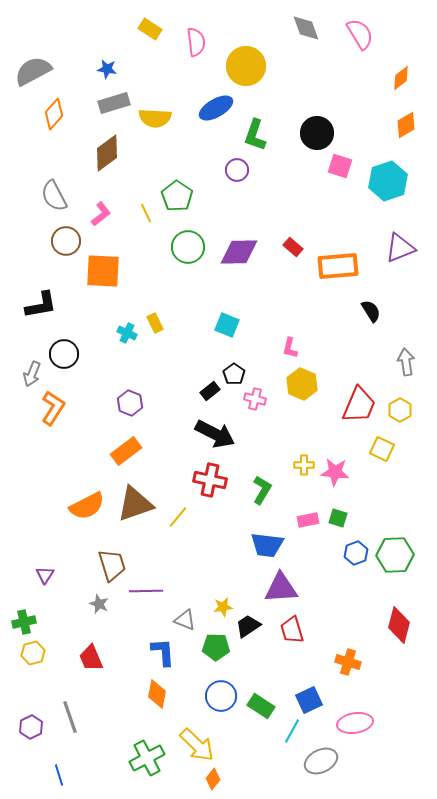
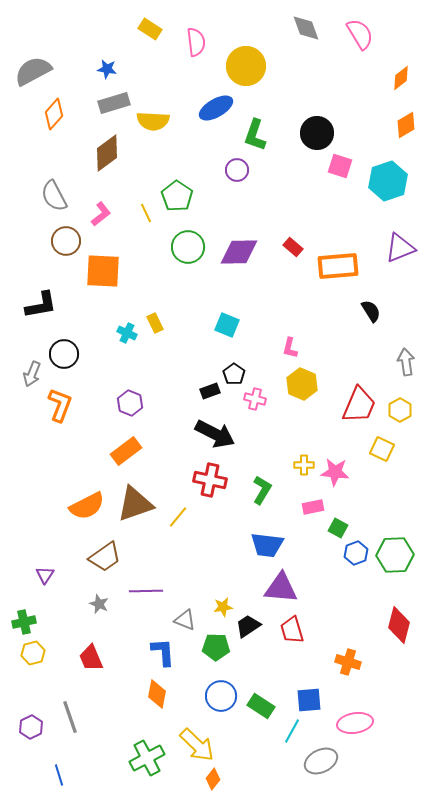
yellow semicircle at (155, 118): moved 2 px left, 3 px down
black rectangle at (210, 391): rotated 18 degrees clockwise
orange L-shape at (53, 408): moved 7 px right, 3 px up; rotated 12 degrees counterclockwise
green square at (338, 518): moved 10 px down; rotated 12 degrees clockwise
pink rectangle at (308, 520): moved 5 px right, 13 px up
brown trapezoid at (112, 565): moved 7 px left, 8 px up; rotated 72 degrees clockwise
purple triangle at (281, 588): rotated 9 degrees clockwise
blue square at (309, 700): rotated 20 degrees clockwise
